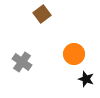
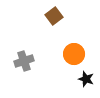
brown square: moved 12 px right, 2 px down
gray cross: moved 2 px right, 1 px up; rotated 36 degrees clockwise
